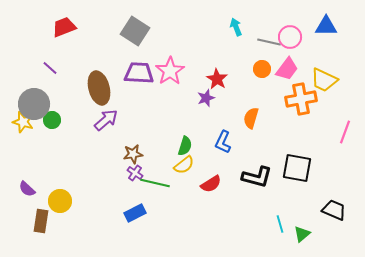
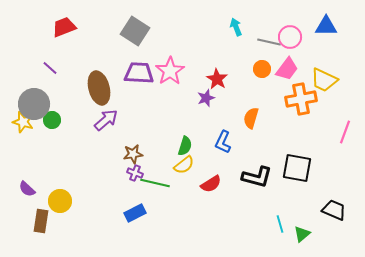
purple cross: rotated 14 degrees counterclockwise
